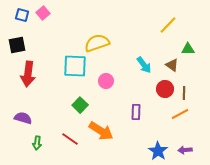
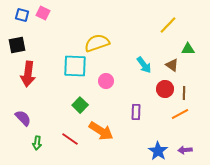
pink square: rotated 24 degrees counterclockwise
purple semicircle: rotated 30 degrees clockwise
